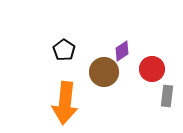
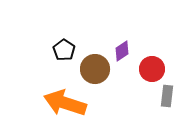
brown circle: moved 9 px left, 3 px up
orange arrow: rotated 102 degrees clockwise
